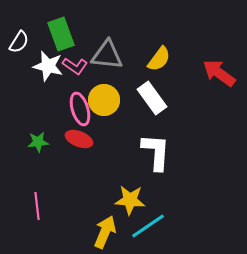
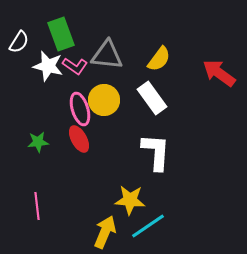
red ellipse: rotated 40 degrees clockwise
